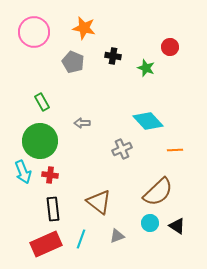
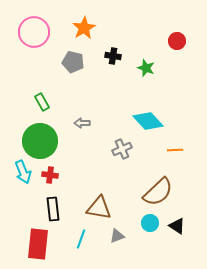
orange star: rotated 30 degrees clockwise
red circle: moved 7 px right, 6 px up
gray pentagon: rotated 10 degrees counterclockwise
brown triangle: moved 6 px down; rotated 28 degrees counterclockwise
red rectangle: moved 8 px left; rotated 60 degrees counterclockwise
